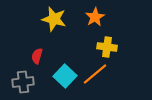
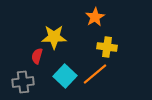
yellow star: moved 18 px down; rotated 15 degrees counterclockwise
